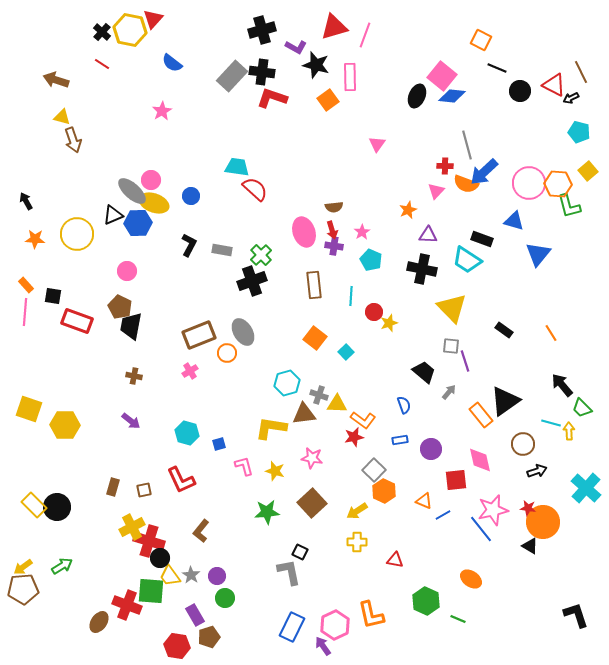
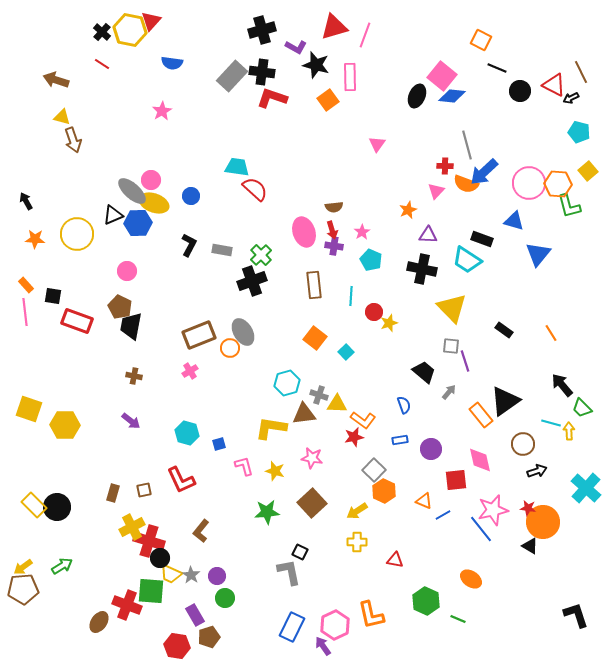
red triangle at (153, 19): moved 2 px left, 2 px down
blue semicircle at (172, 63): rotated 30 degrees counterclockwise
pink line at (25, 312): rotated 12 degrees counterclockwise
orange circle at (227, 353): moved 3 px right, 5 px up
brown rectangle at (113, 487): moved 6 px down
yellow trapezoid at (170, 576): moved 1 px right, 2 px up; rotated 30 degrees counterclockwise
